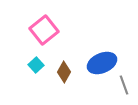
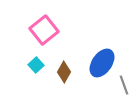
blue ellipse: rotated 32 degrees counterclockwise
